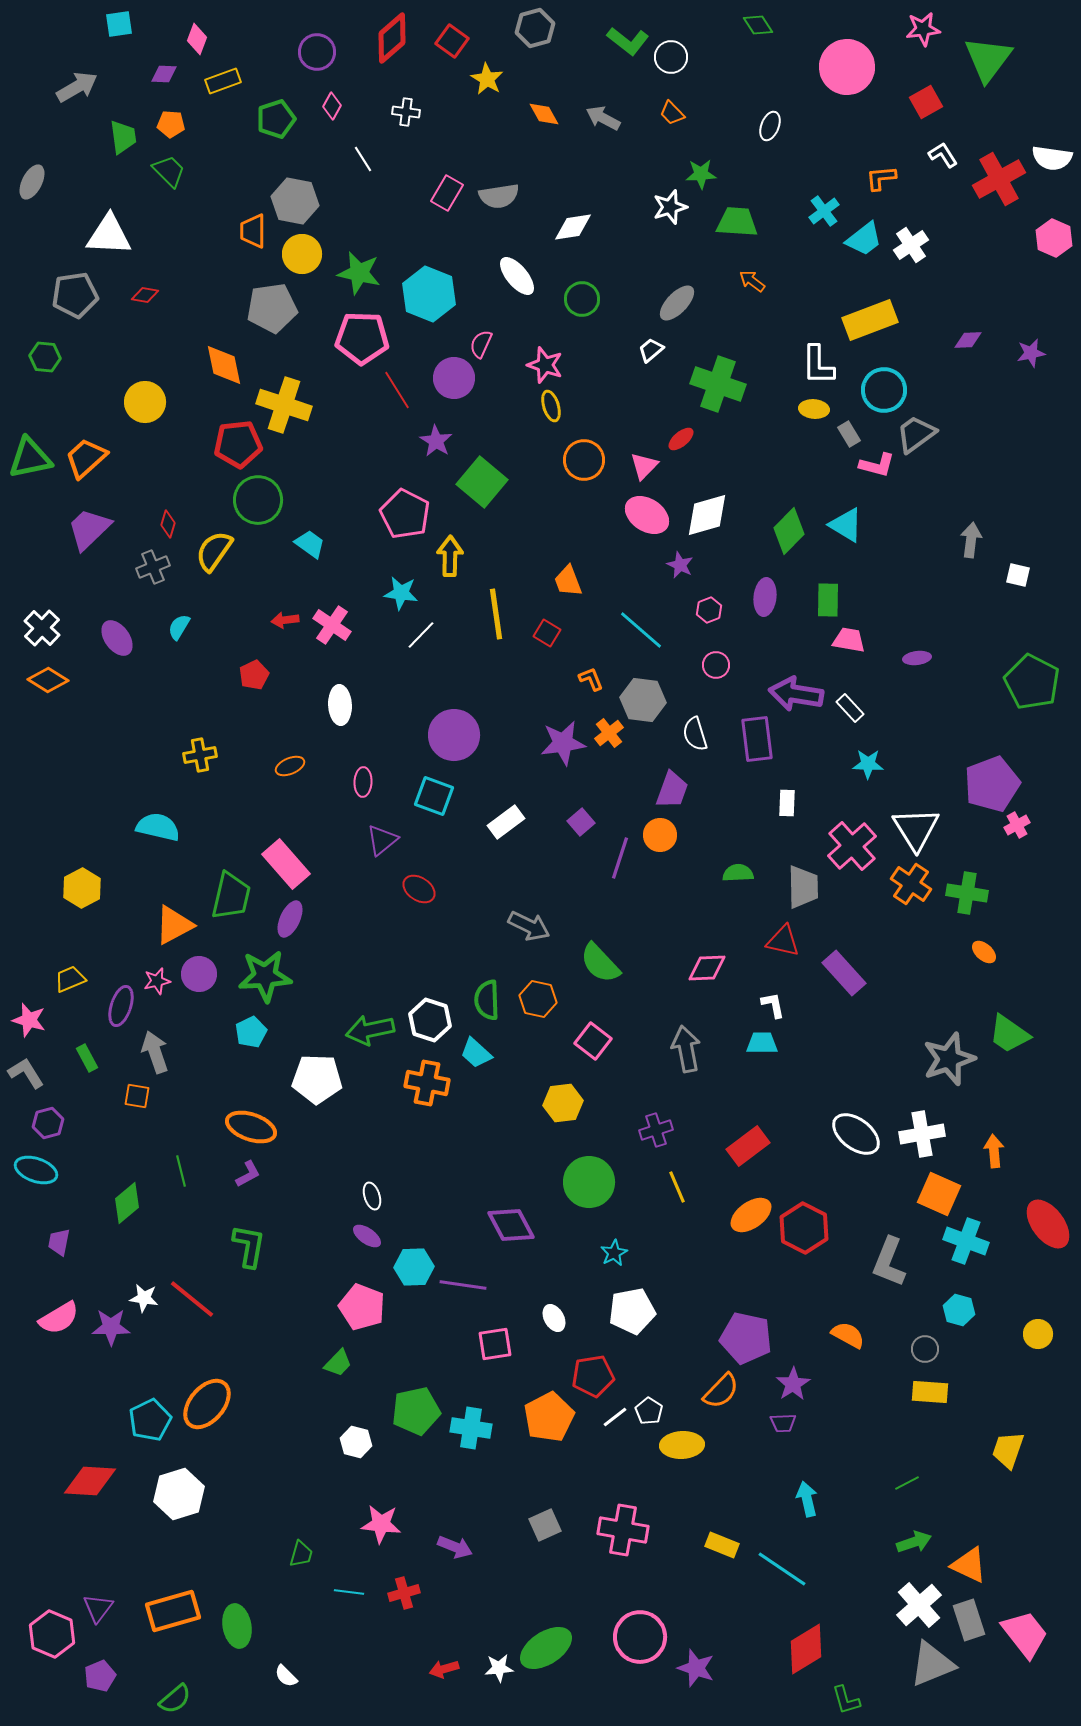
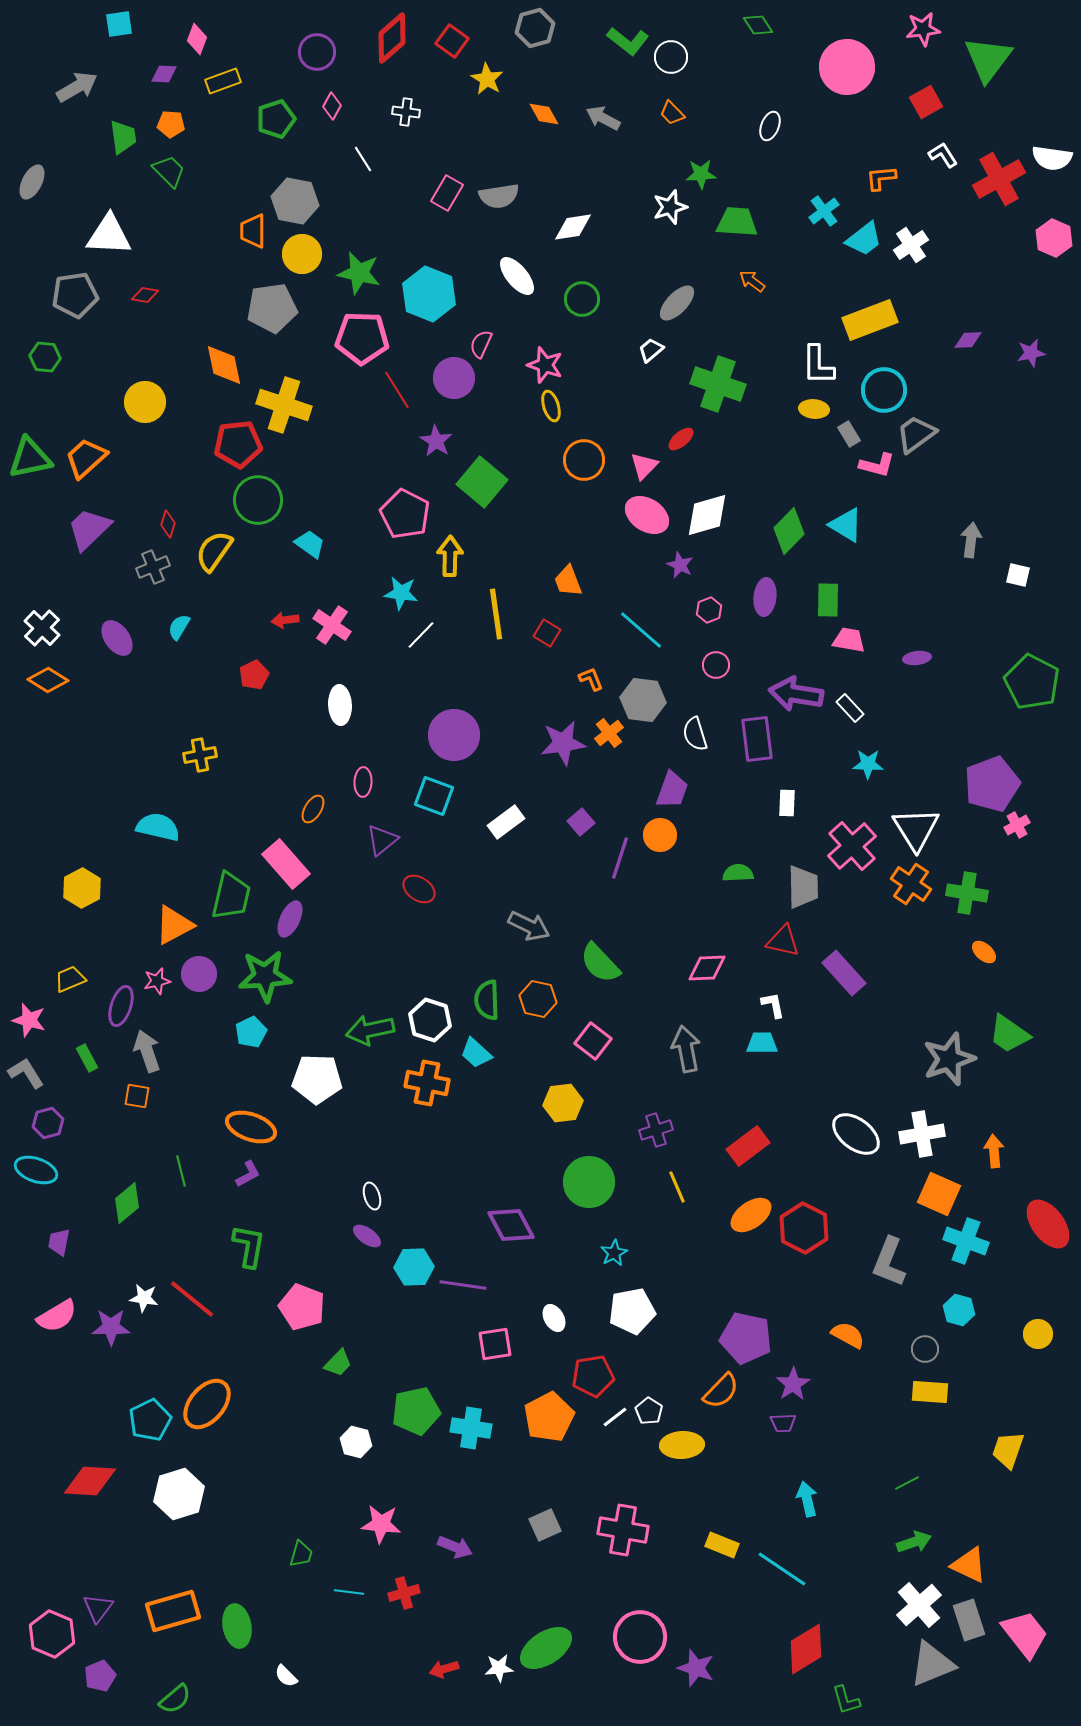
orange ellipse at (290, 766): moved 23 px right, 43 px down; rotated 36 degrees counterclockwise
gray arrow at (155, 1052): moved 8 px left, 1 px up
pink pentagon at (362, 1307): moved 60 px left
pink semicircle at (59, 1318): moved 2 px left, 2 px up
